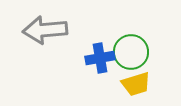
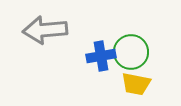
blue cross: moved 1 px right, 2 px up
yellow trapezoid: rotated 28 degrees clockwise
